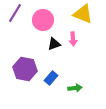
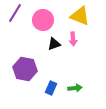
yellow triangle: moved 3 px left, 2 px down
blue rectangle: moved 10 px down; rotated 16 degrees counterclockwise
